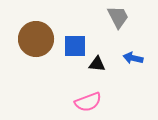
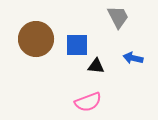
blue square: moved 2 px right, 1 px up
black triangle: moved 1 px left, 2 px down
